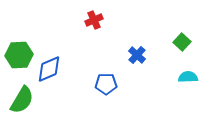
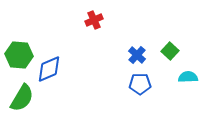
green square: moved 12 px left, 9 px down
green hexagon: rotated 8 degrees clockwise
blue pentagon: moved 34 px right
green semicircle: moved 2 px up
